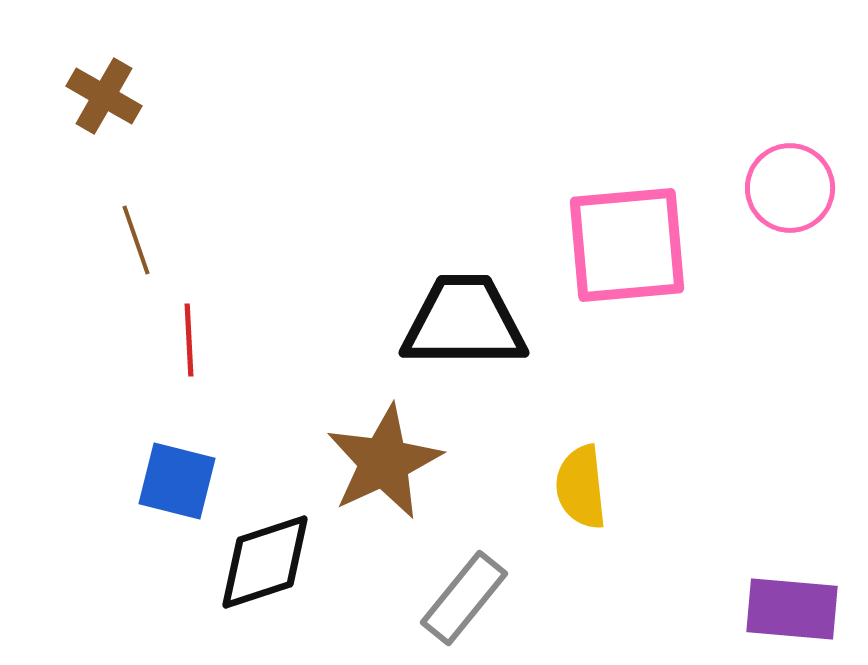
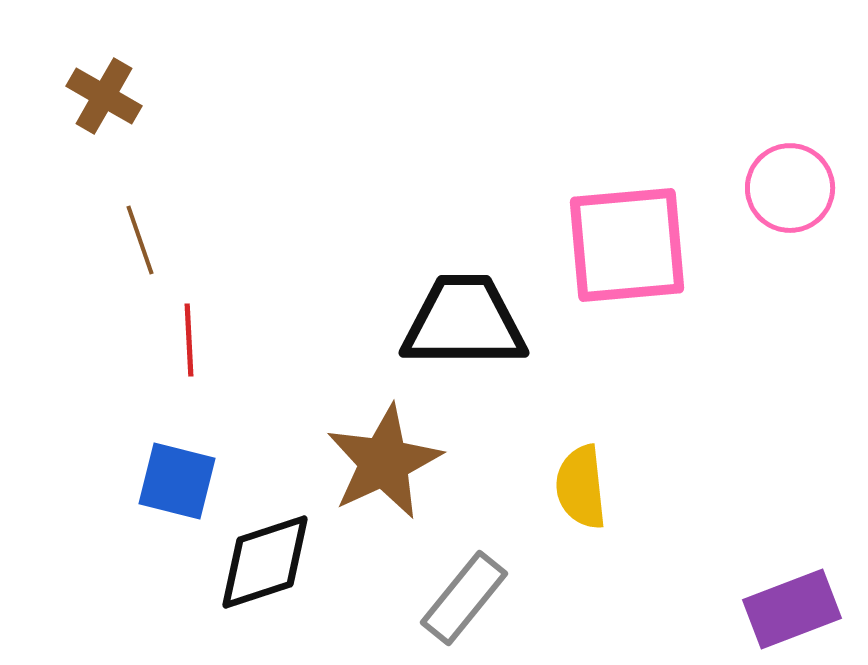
brown line: moved 4 px right
purple rectangle: rotated 26 degrees counterclockwise
